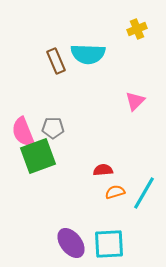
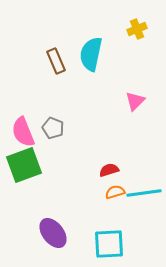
cyan semicircle: moved 3 px right; rotated 100 degrees clockwise
gray pentagon: rotated 20 degrees clockwise
green square: moved 14 px left, 9 px down
red semicircle: moved 6 px right; rotated 12 degrees counterclockwise
cyan line: rotated 52 degrees clockwise
purple ellipse: moved 18 px left, 10 px up
